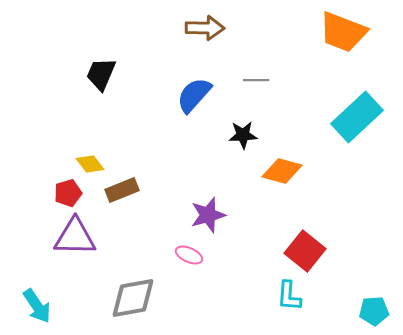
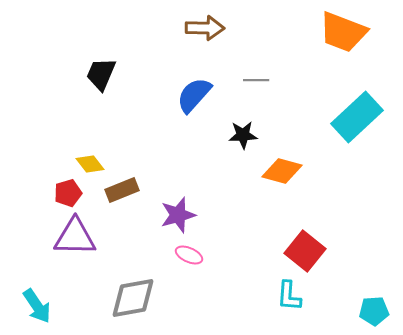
purple star: moved 30 px left
